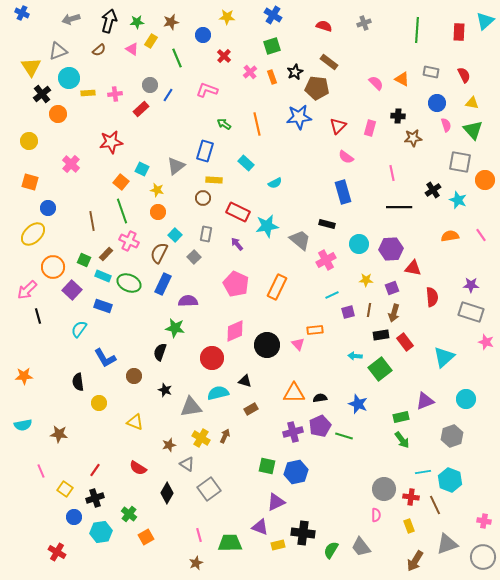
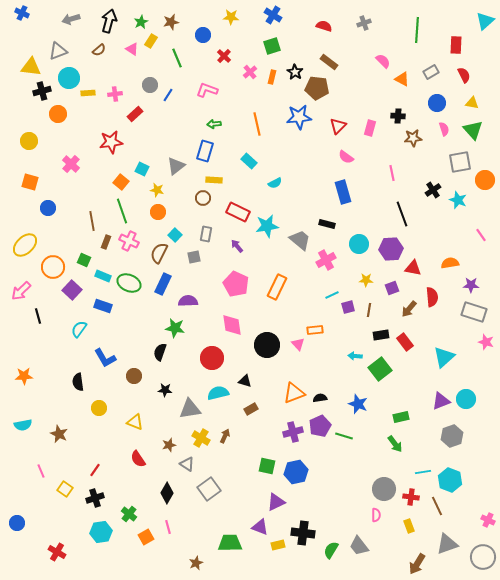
yellow star at (227, 17): moved 4 px right
green star at (137, 22): moved 4 px right; rotated 24 degrees counterclockwise
red rectangle at (459, 32): moved 3 px left, 13 px down
yellow triangle at (31, 67): rotated 50 degrees counterclockwise
black star at (295, 72): rotated 14 degrees counterclockwise
gray rectangle at (431, 72): rotated 42 degrees counterclockwise
orange rectangle at (272, 77): rotated 32 degrees clockwise
pink semicircle at (376, 83): moved 7 px right, 22 px up
black cross at (42, 94): moved 3 px up; rotated 24 degrees clockwise
red rectangle at (141, 109): moved 6 px left, 5 px down
green arrow at (224, 124): moved 10 px left; rotated 40 degrees counterclockwise
pink semicircle at (446, 125): moved 2 px left, 4 px down
gray square at (460, 162): rotated 20 degrees counterclockwise
cyan rectangle at (246, 163): moved 3 px right, 2 px up
black line at (399, 207): moved 3 px right, 7 px down; rotated 70 degrees clockwise
yellow ellipse at (33, 234): moved 8 px left, 11 px down
orange semicircle at (450, 236): moved 27 px down
purple arrow at (237, 244): moved 2 px down
brown rectangle at (106, 254): moved 12 px up; rotated 24 degrees counterclockwise
gray square at (194, 257): rotated 32 degrees clockwise
pink arrow at (27, 290): moved 6 px left, 1 px down
purple square at (348, 312): moved 5 px up
gray rectangle at (471, 312): moved 3 px right
brown arrow at (394, 313): moved 15 px right, 4 px up; rotated 24 degrees clockwise
pink diamond at (235, 331): moved 3 px left, 6 px up; rotated 75 degrees counterclockwise
black star at (165, 390): rotated 16 degrees counterclockwise
orange triangle at (294, 393): rotated 20 degrees counterclockwise
purple triangle at (425, 401): moved 16 px right
yellow circle at (99, 403): moved 5 px down
gray triangle at (191, 407): moved 1 px left, 2 px down
brown star at (59, 434): rotated 18 degrees clockwise
green arrow at (402, 440): moved 7 px left, 4 px down
red semicircle at (138, 468): moved 9 px up; rotated 24 degrees clockwise
brown line at (435, 505): moved 2 px right, 1 px down
blue circle at (74, 517): moved 57 px left, 6 px down
pink cross at (484, 521): moved 4 px right, 1 px up; rotated 16 degrees clockwise
pink line at (199, 535): moved 31 px left, 8 px up
gray trapezoid at (361, 547): moved 2 px left, 1 px up
brown arrow at (415, 561): moved 2 px right, 3 px down
